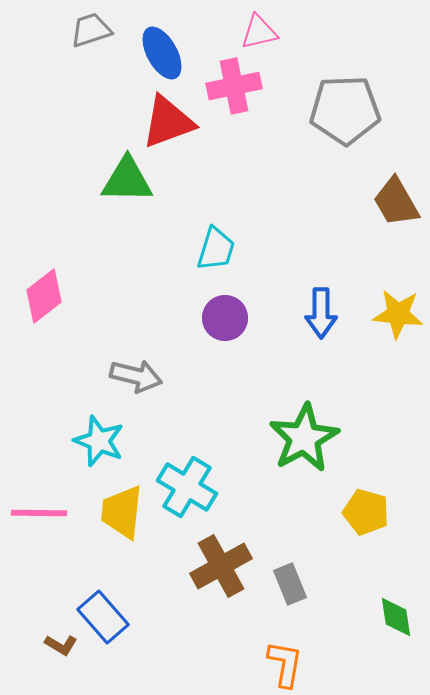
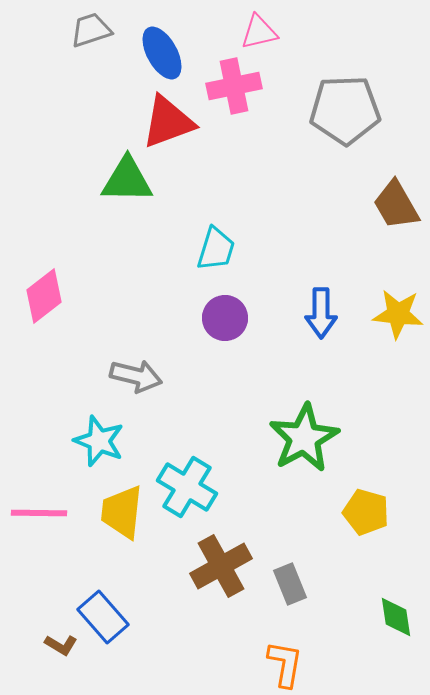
brown trapezoid: moved 3 px down
